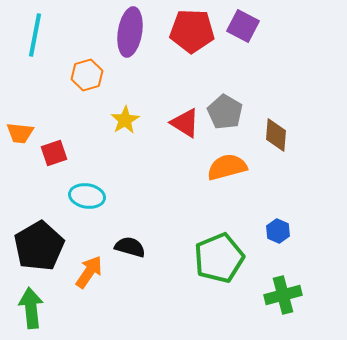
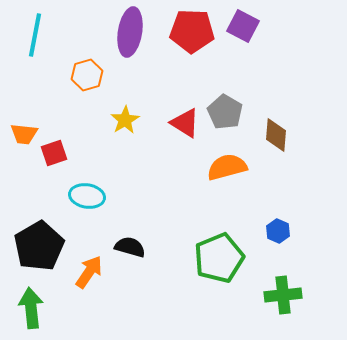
orange trapezoid: moved 4 px right, 1 px down
green cross: rotated 9 degrees clockwise
